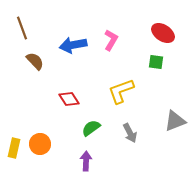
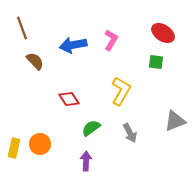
yellow L-shape: rotated 140 degrees clockwise
